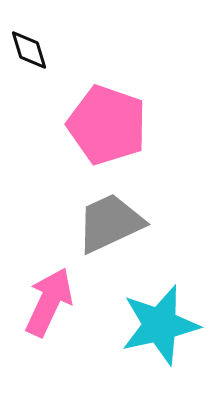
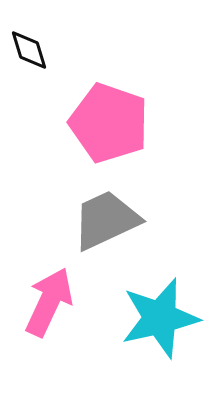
pink pentagon: moved 2 px right, 2 px up
gray trapezoid: moved 4 px left, 3 px up
cyan star: moved 7 px up
